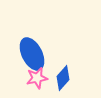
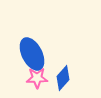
pink star: rotated 10 degrees clockwise
